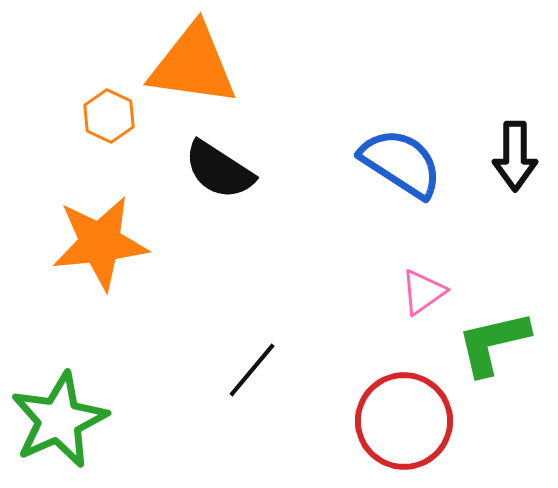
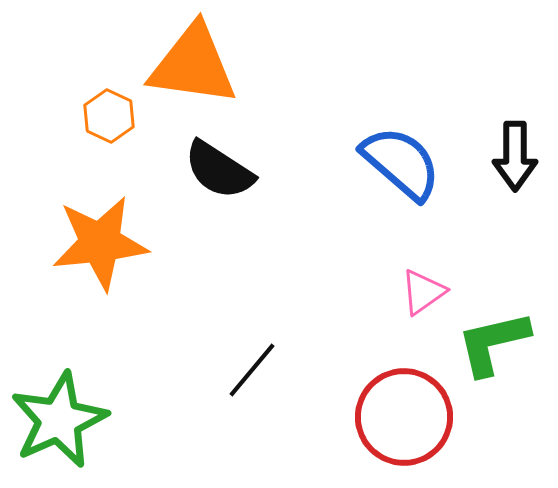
blue semicircle: rotated 8 degrees clockwise
red circle: moved 4 px up
